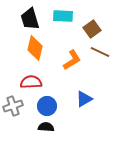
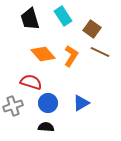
cyan rectangle: rotated 54 degrees clockwise
brown square: rotated 18 degrees counterclockwise
orange diamond: moved 8 px right, 6 px down; rotated 55 degrees counterclockwise
orange L-shape: moved 1 px left, 4 px up; rotated 25 degrees counterclockwise
red semicircle: rotated 20 degrees clockwise
blue triangle: moved 3 px left, 4 px down
blue circle: moved 1 px right, 3 px up
